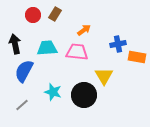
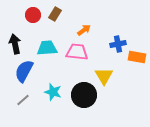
gray line: moved 1 px right, 5 px up
